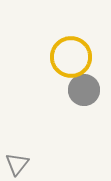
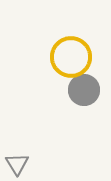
gray triangle: rotated 10 degrees counterclockwise
